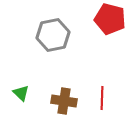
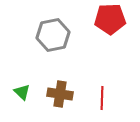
red pentagon: rotated 16 degrees counterclockwise
green triangle: moved 1 px right, 1 px up
brown cross: moved 4 px left, 7 px up
